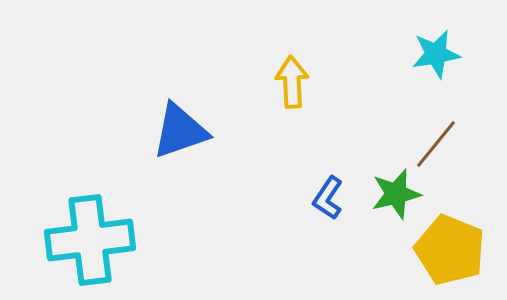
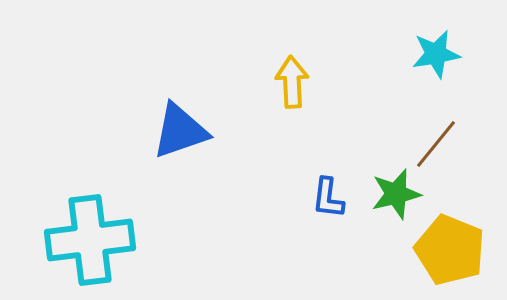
blue L-shape: rotated 27 degrees counterclockwise
